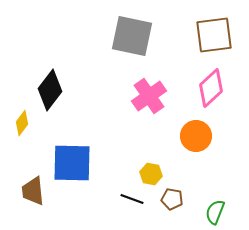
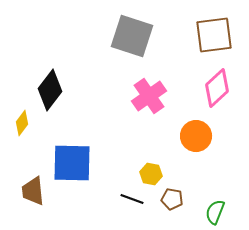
gray square: rotated 6 degrees clockwise
pink diamond: moved 6 px right
